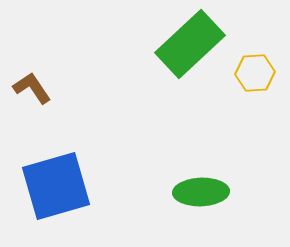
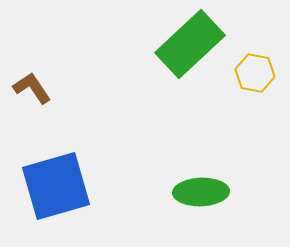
yellow hexagon: rotated 15 degrees clockwise
